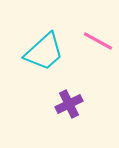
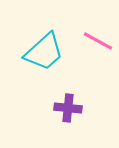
purple cross: moved 1 px left, 4 px down; rotated 32 degrees clockwise
